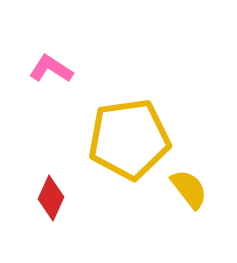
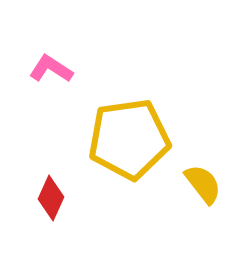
yellow semicircle: moved 14 px right, 5 px up
